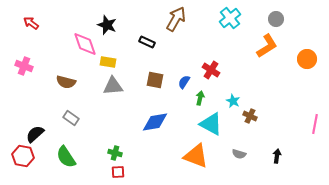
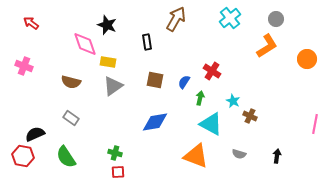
black rectangle: rotated 56 degrees clockwise
red cross: moved 1 px right, 1 px down
brown semicircle: moved 5 px right
gray triangle: rotated 30 degrees counterclockwise
black semicircle: rotated 18 degrees clockwise
